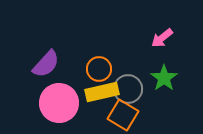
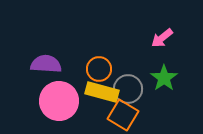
purple semicircle: rotated 128 degrees counterclockwise
yellow rectangle: rotated 28 degrees clockwise
pink circle: moved 2 px up
